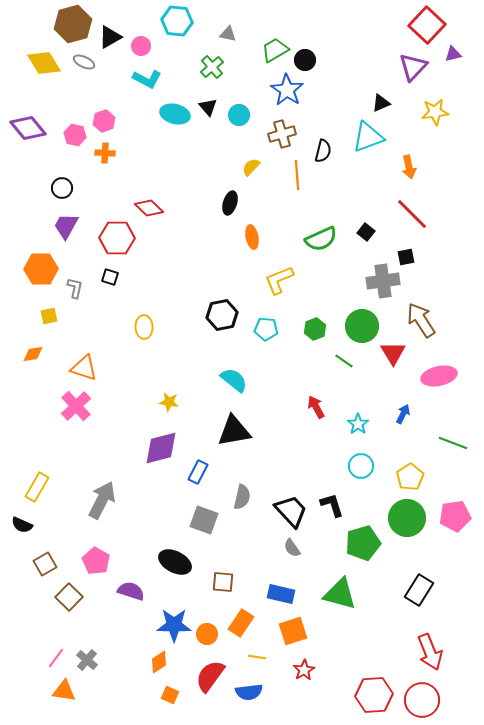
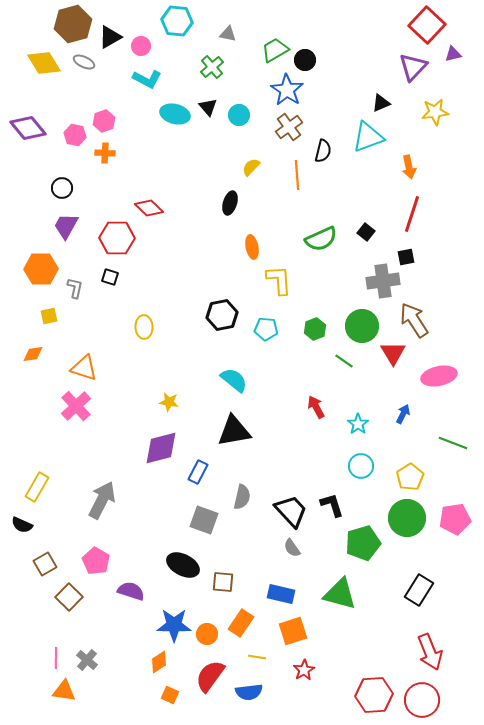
brown cross at (282, 134): moved 7 px right, 7 px up; rotated 20 degrees counterclockwise
red line at (412, 214): rotated 63 degrees clockwise
orange ellipse at (252, 237): moved 10 px down
yellow L-shape at (279, 280): rotated 108 degrees clockwise
brown arrow at (421, 320): moved 7 px left
pink pentagon at (455, 516): moved 3 px down
black ellipse at (175, 562): moved 8 px right, 3 px down
pink line at (56, 658): rotated 35 degrees counterclockwise
